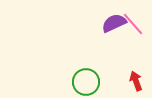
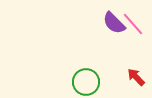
purple semicircle: rotated 110 degrees counterclockwise
red arrow: moved 4 px up; rotated 24 degrees counterclockwise
